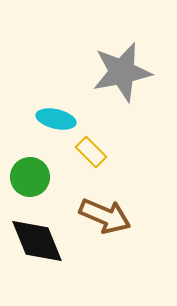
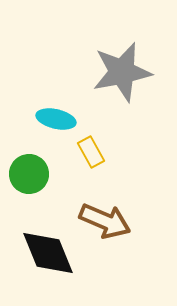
yellow rectangle: rotated 16 degrees clockwise
green circle: moved 1 px left, 3 px up
brown arrow: moved 5 px down
black diamond: moved 11 px right, 12 px down
